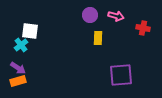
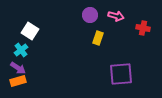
white square: rotated 24 degrees clockwise
yellow rectangle: rotated 16 degrees clockwise
cyan cross: moved 5 px down
purple square: moved 1 px up
